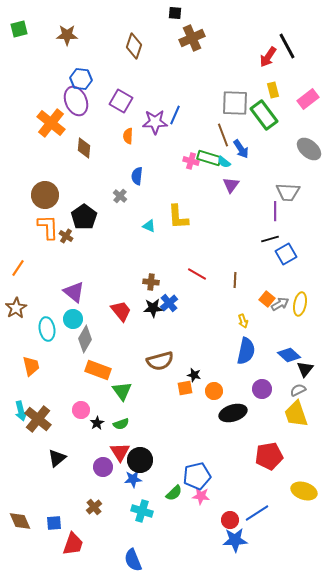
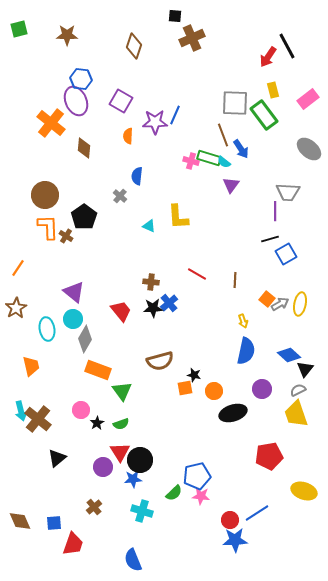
black square at (175, 13): moved 3 px down
